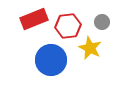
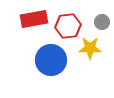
red rectangle: rotated 12 degrees clockwise
yellow star: rotated 25 degrees counterclockwise
